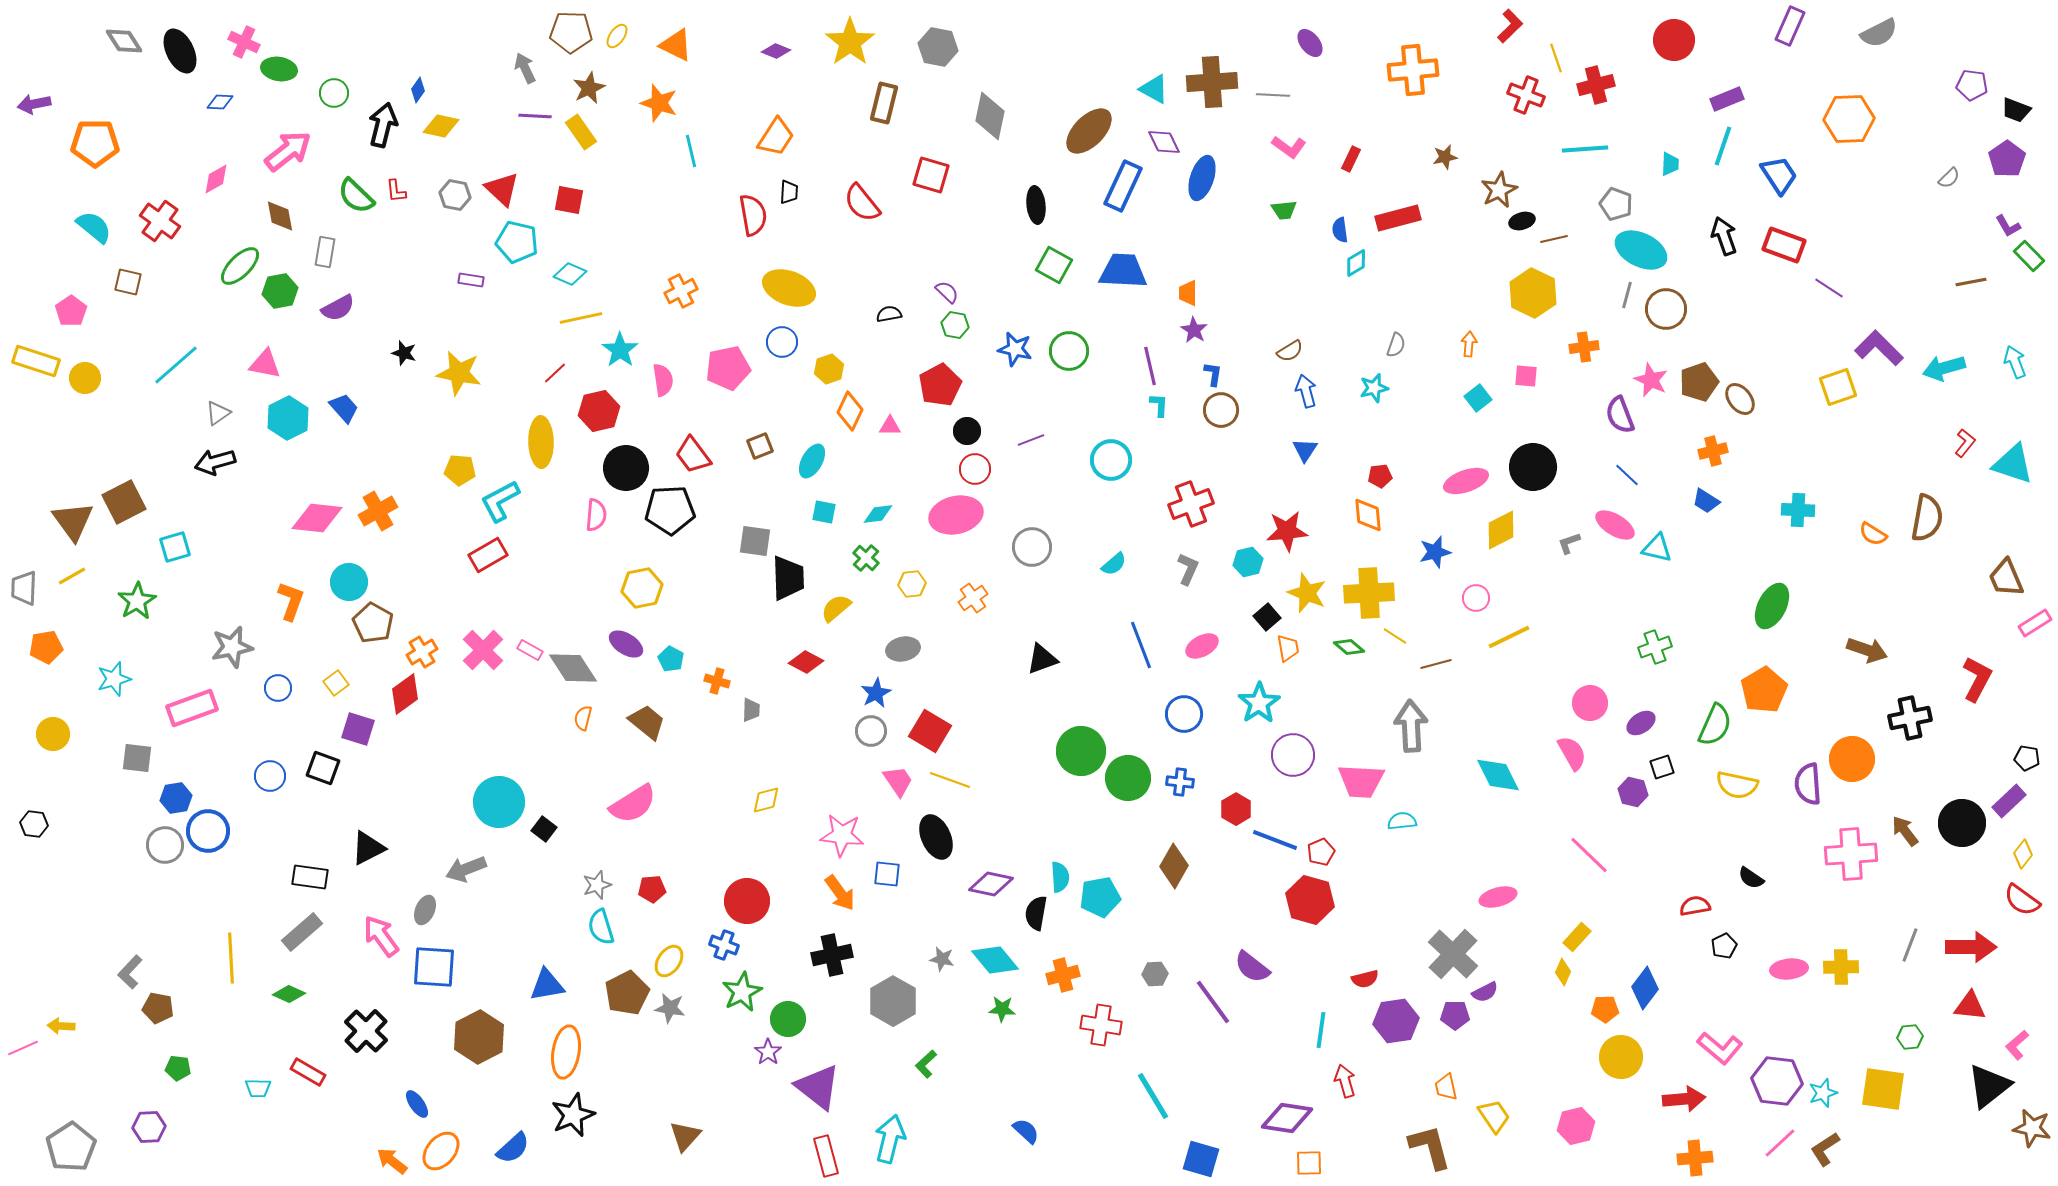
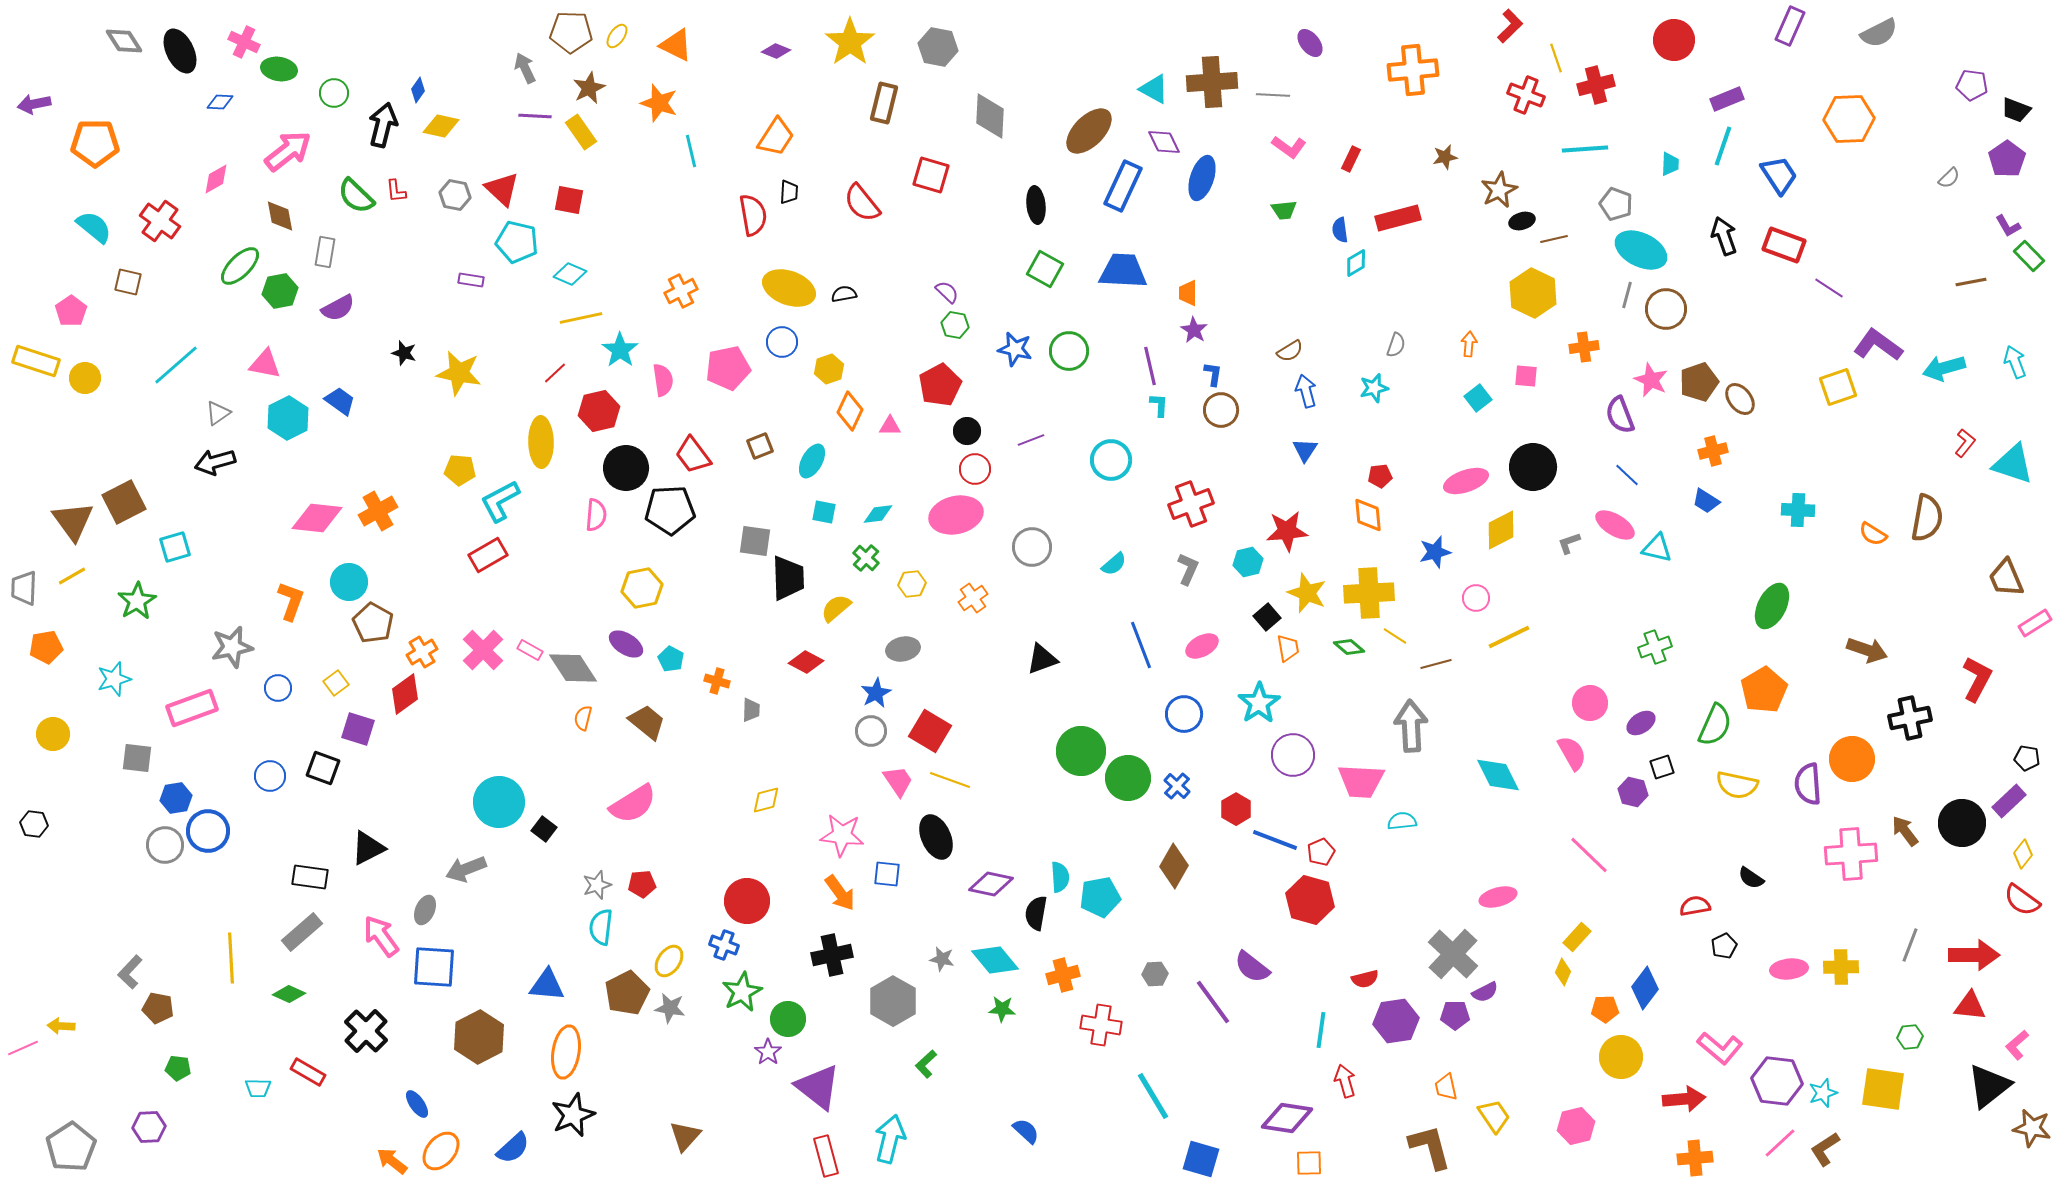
gray diamond at (990, 116): rotated 9 degrees counterclockwise
green square at (1054, 265): moved 9 px left, 4 px down
black semicircle at (889, 314): moved 45 px left, 20 px up
purple L-shape at (1879, 348): moved 1 px left, 3 px up; rotated 9 degrees counterclockwise
blue trapezoid at (344, 408): moved 4 px left, 7 px up; rotated 12 degrees counterclockwise
blue cross at (1180, 782): moved 3 px left, 4 px down; rotated 36 degrees clockwise
red pentagon at (652, 889): moved 10 px left, 5 px up
cyan semicircle at (601, 927): rotated 24 degrees clockwise
red arrow at (1971, 947): moved 3 px right, 8 px down
blue triangle at (547, 985): rotated 15 degrees clockwise
